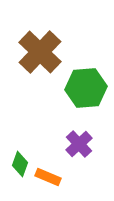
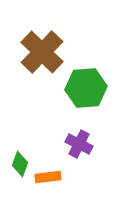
brown cross: moved 2 px right
purple cross: rotated 20 degrees counterclockwise
orange rectangle: rotated 30 degrees counterclockwise
